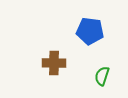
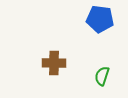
blue pentagon: moved 10 px right, 12 px up
